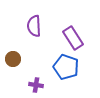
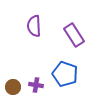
purple rectangle: moved 1 px right, 3 px up
brown circle: moved 28 px down
blue pentagon: moved 1 px left, 7 px down
